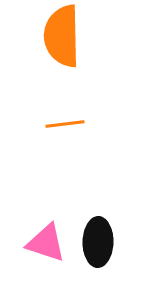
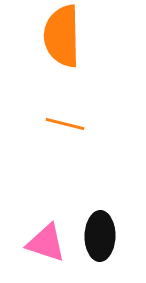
orange line: rotated 21 degrees clockwise
black ellipse: moved 2 px right, 6 px up
